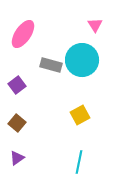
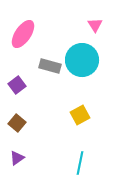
gray rectangle: moved 1 px left, 1 px down
cyan line: moved 1 px right, 1 px down
